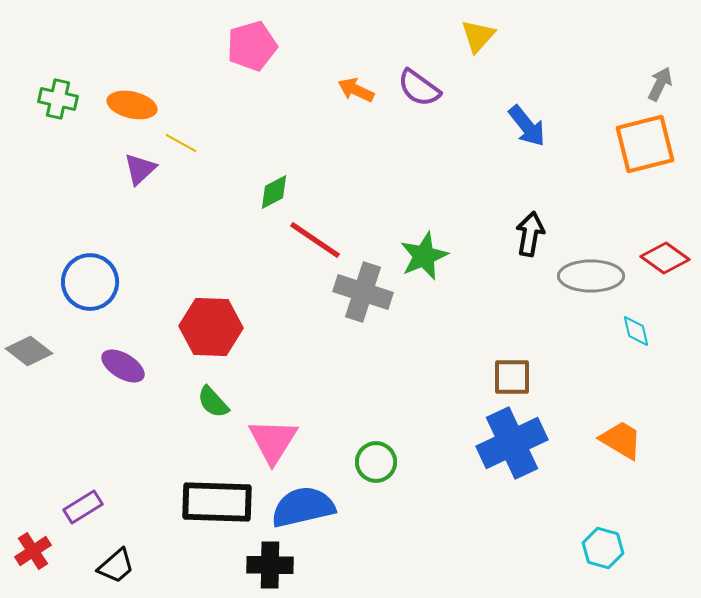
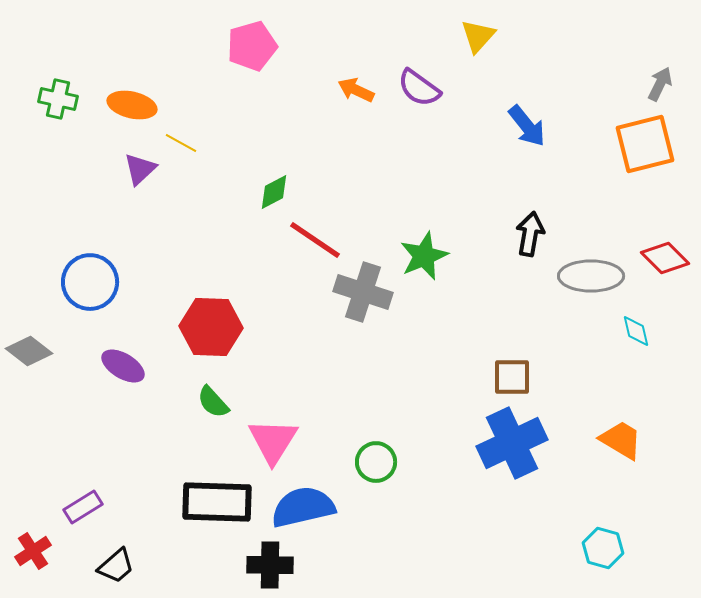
red diamond: rotated 9 degrees clockwise
